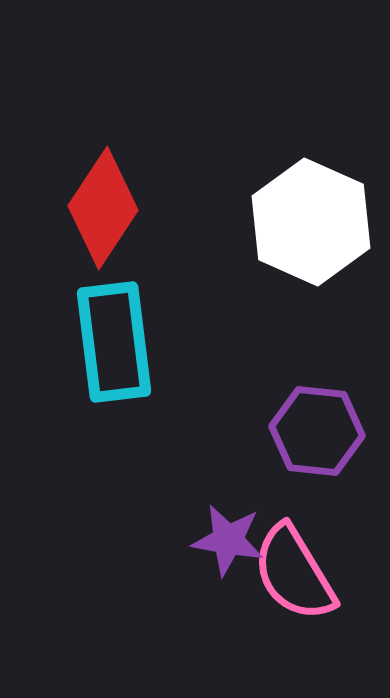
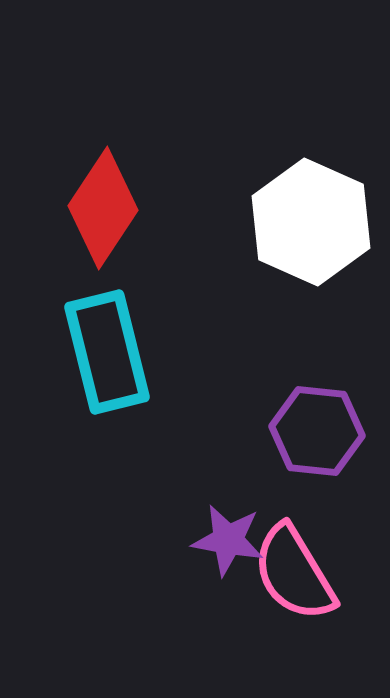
cyan rectangle: moved 7 px left, 10 px down; rotated 7 degrees counterclockwise
